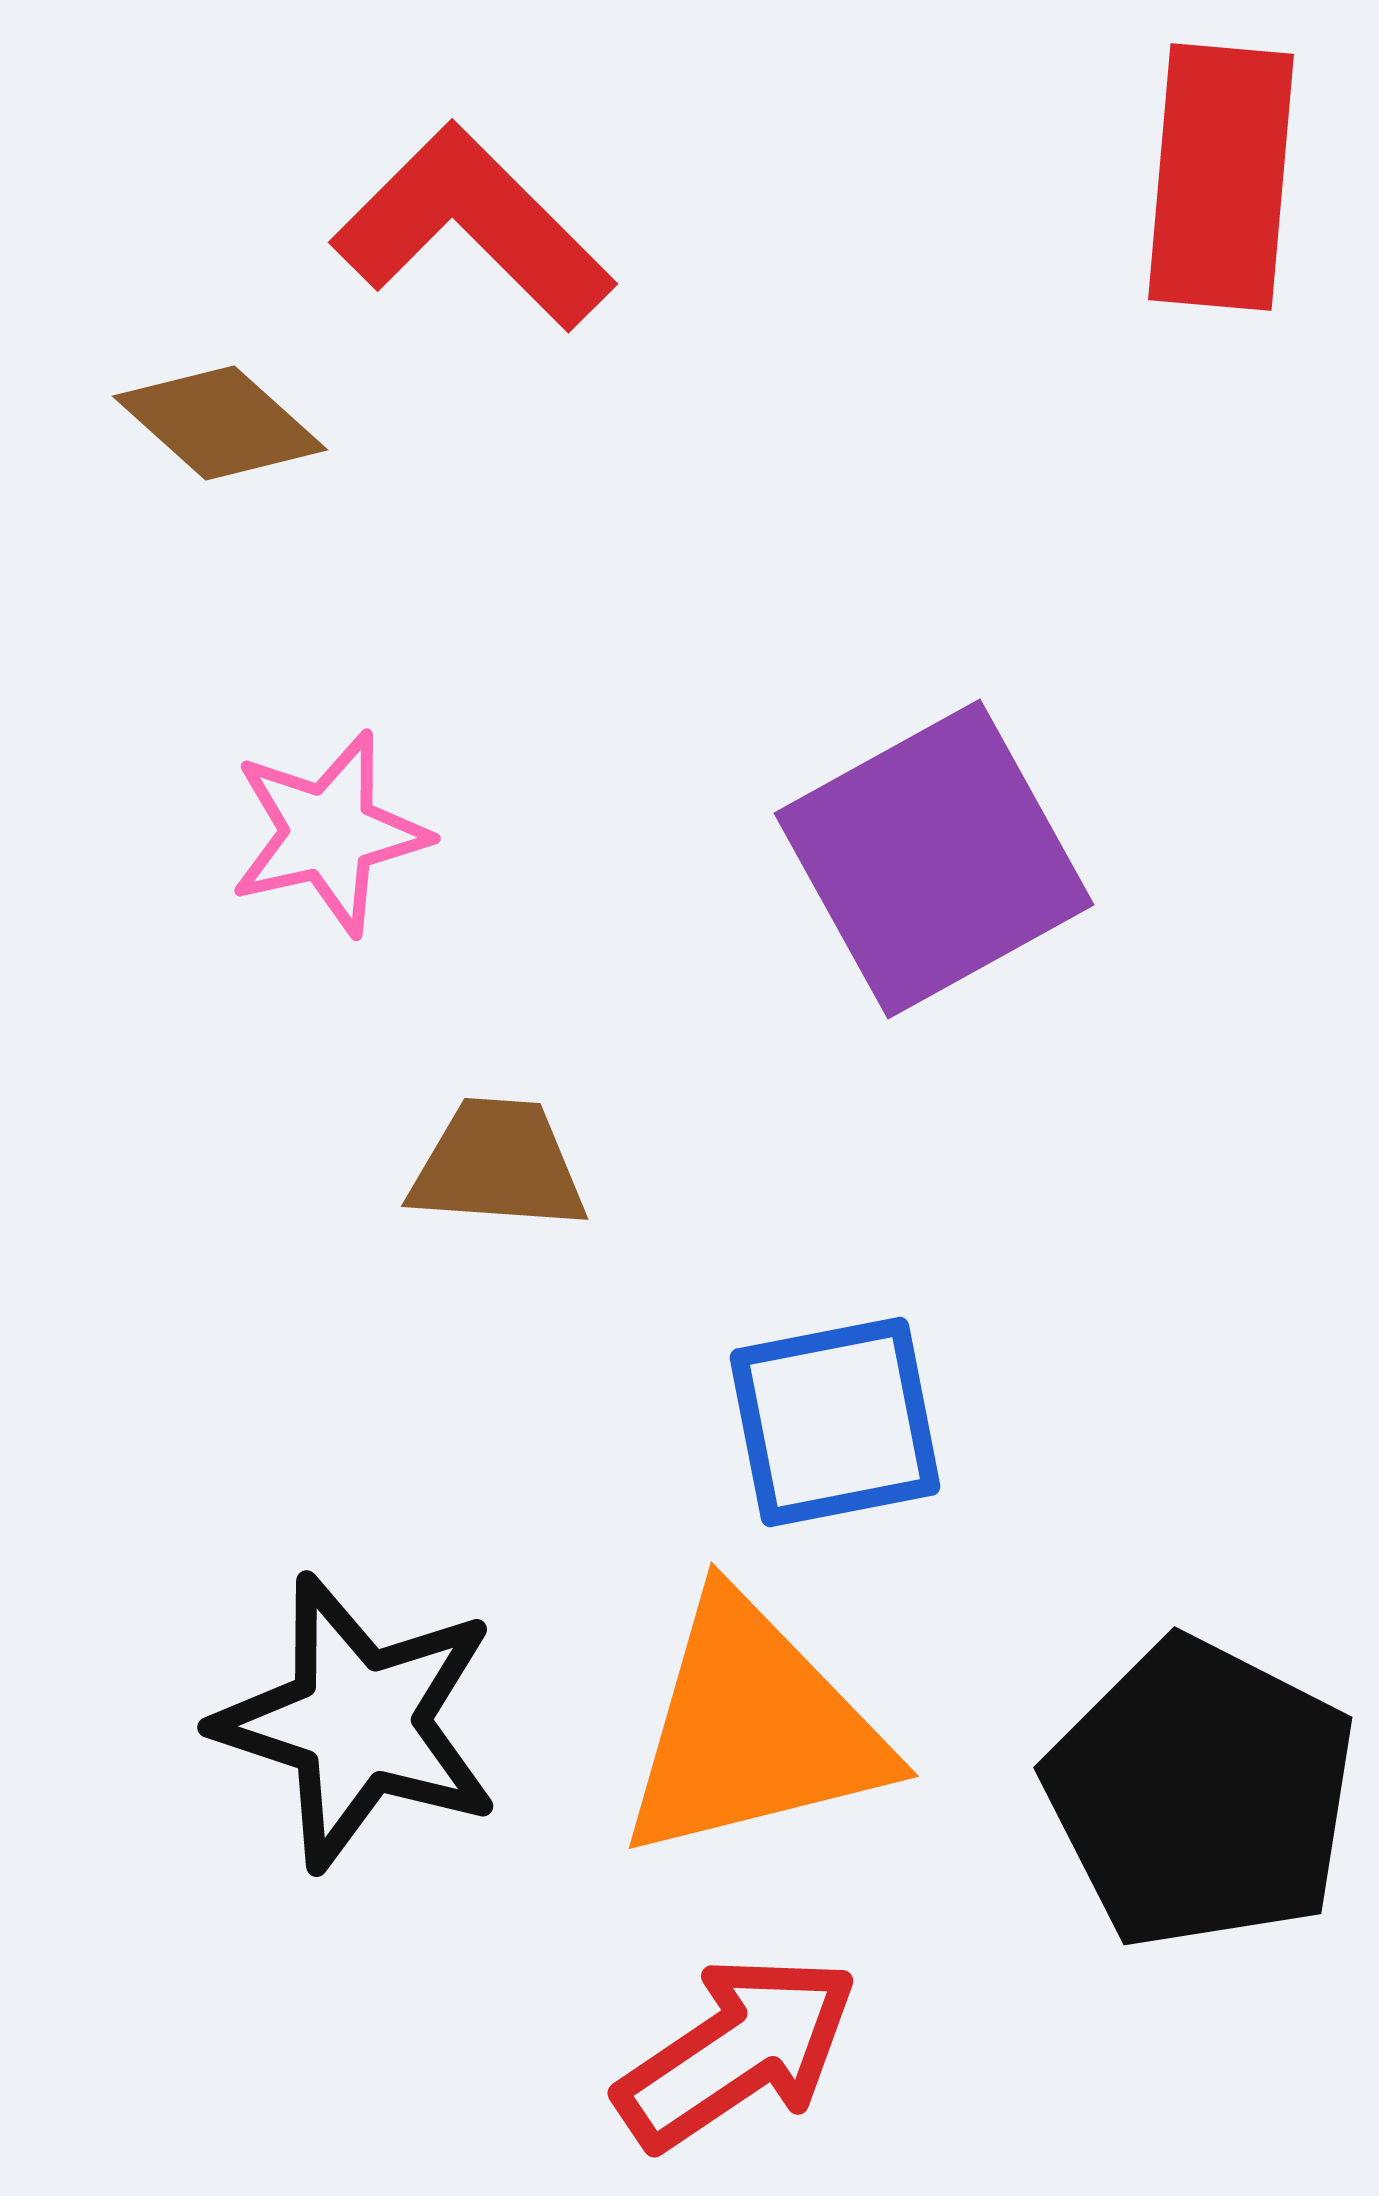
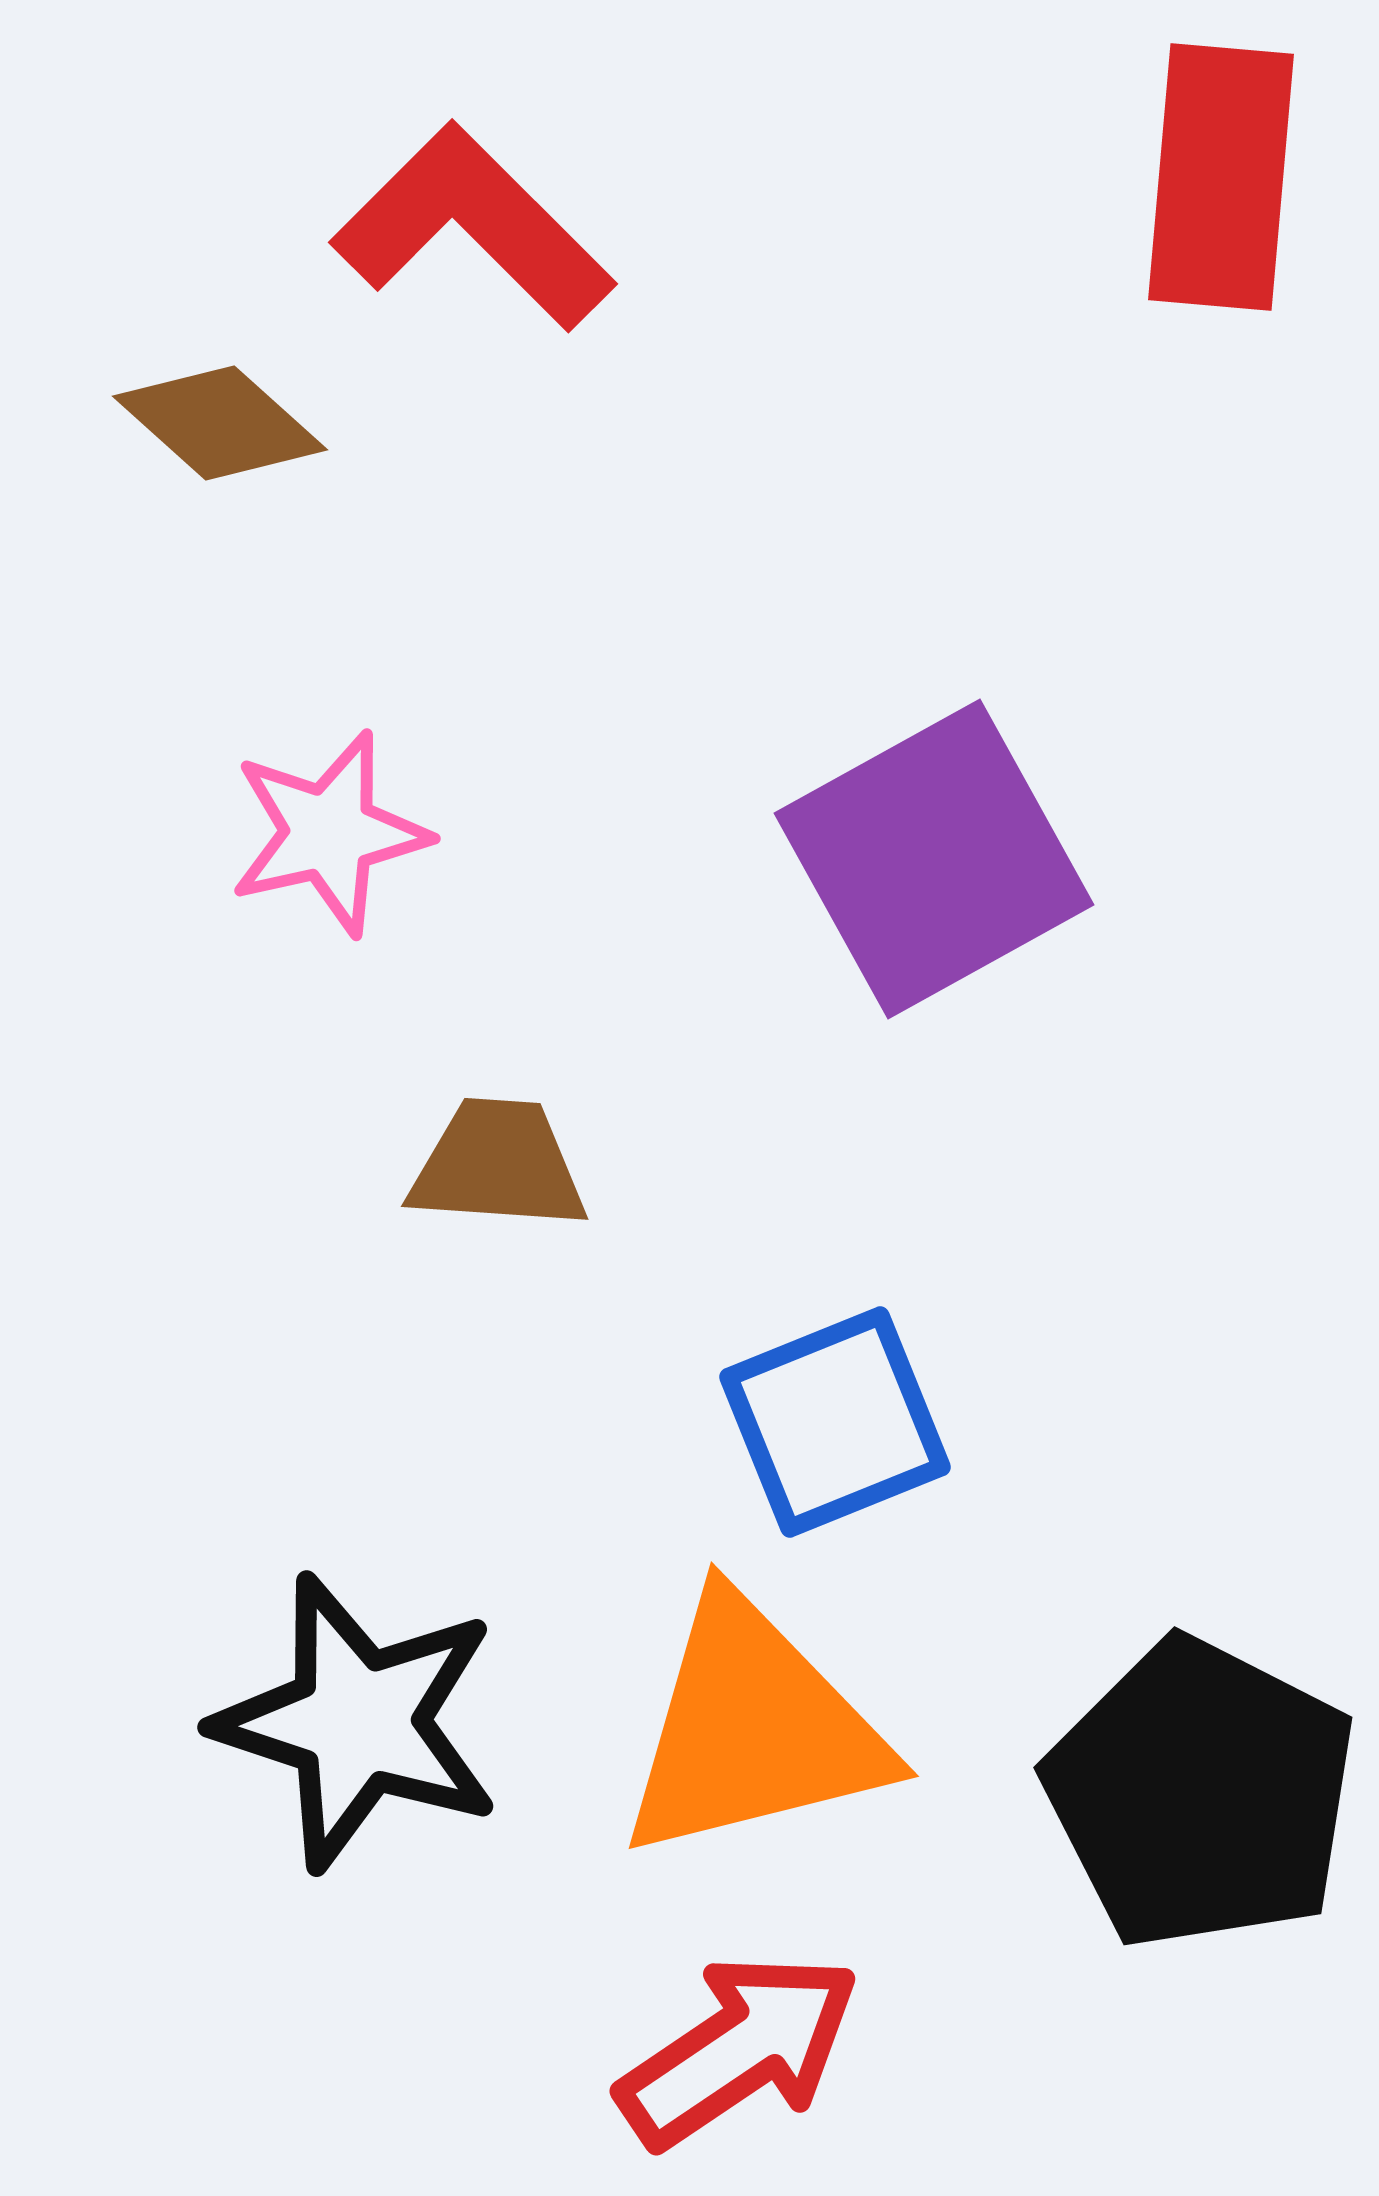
blue square: rotated 11 degrees counterclockwise
red arrow: moved 2 px right, 2 px up
